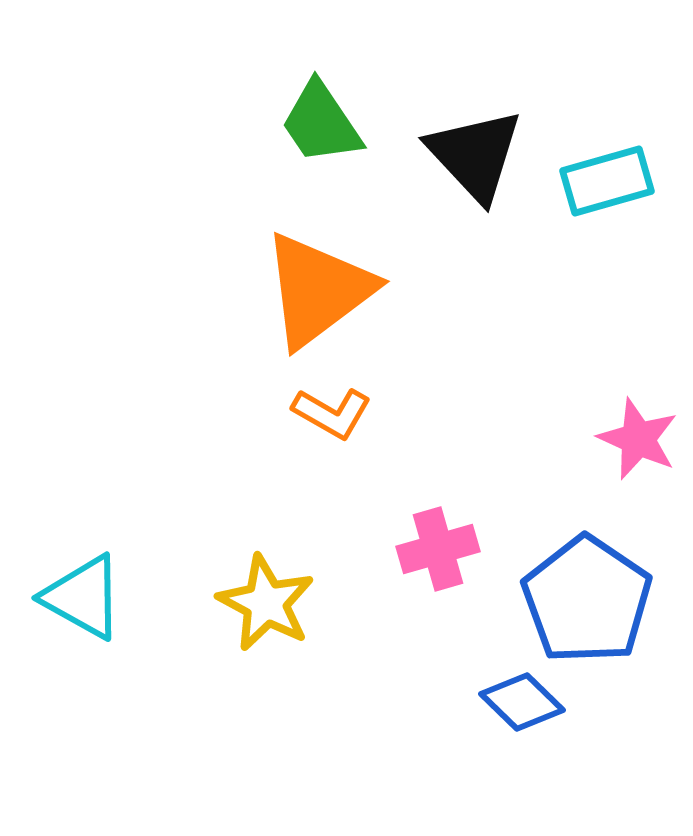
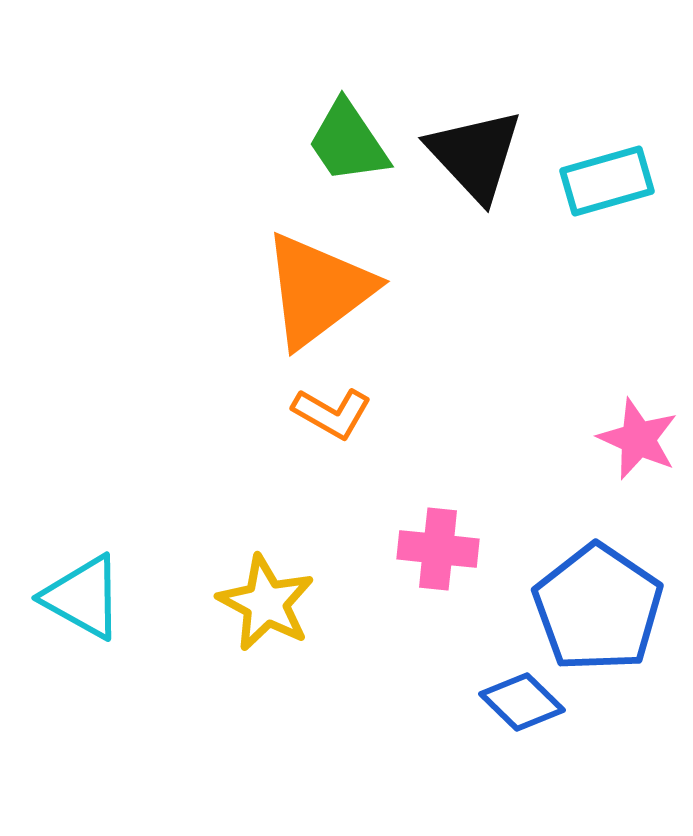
green trapezoid: moved 27 px right, 19 px down
pink cross: rotated 22 degrees clockwise
blue pentagon: moved 11 px right, 8 px down
